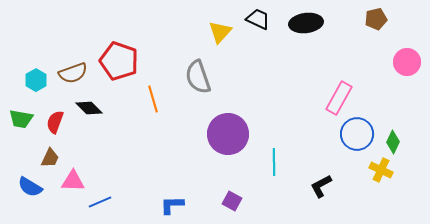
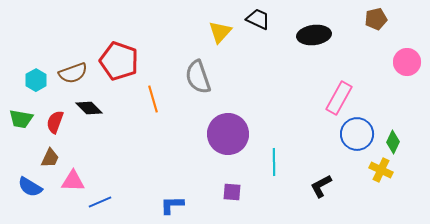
black ellipse: moved 8 px right, 12 px down
purple square: moved 9 px up; rotated 24 degrees counterclockwise
